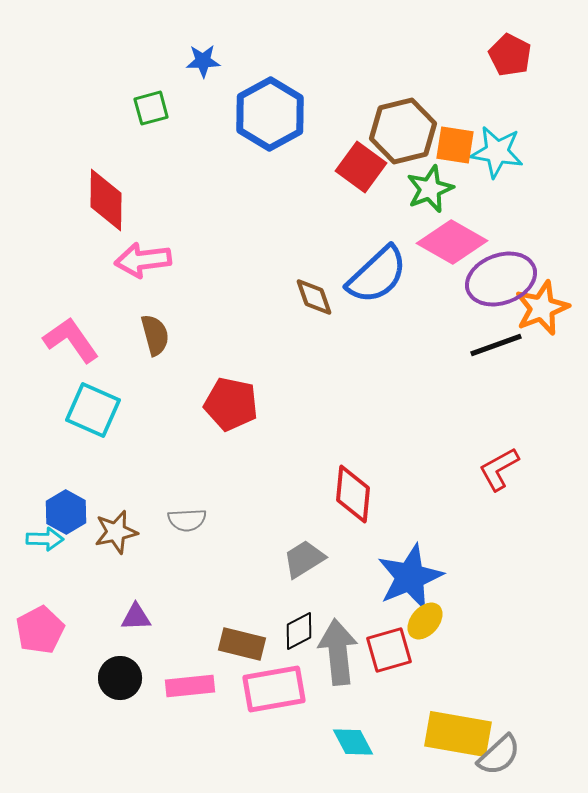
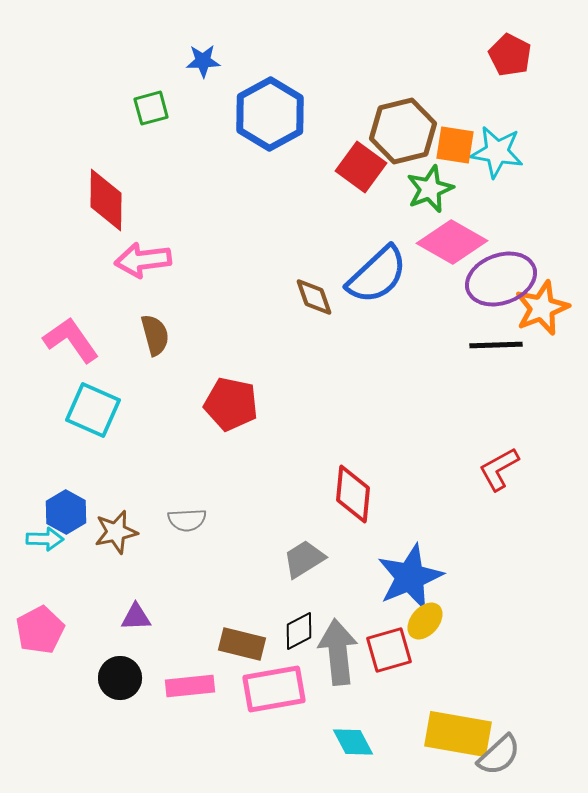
black line at (496, 345): rotated 18 degrees clockwise
